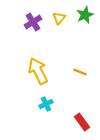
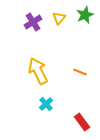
cyan cross: rotated 16 degrees counterclockwise
